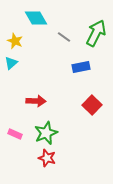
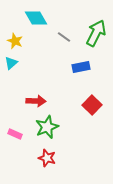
green star: moved 1 px right, 6 px up
